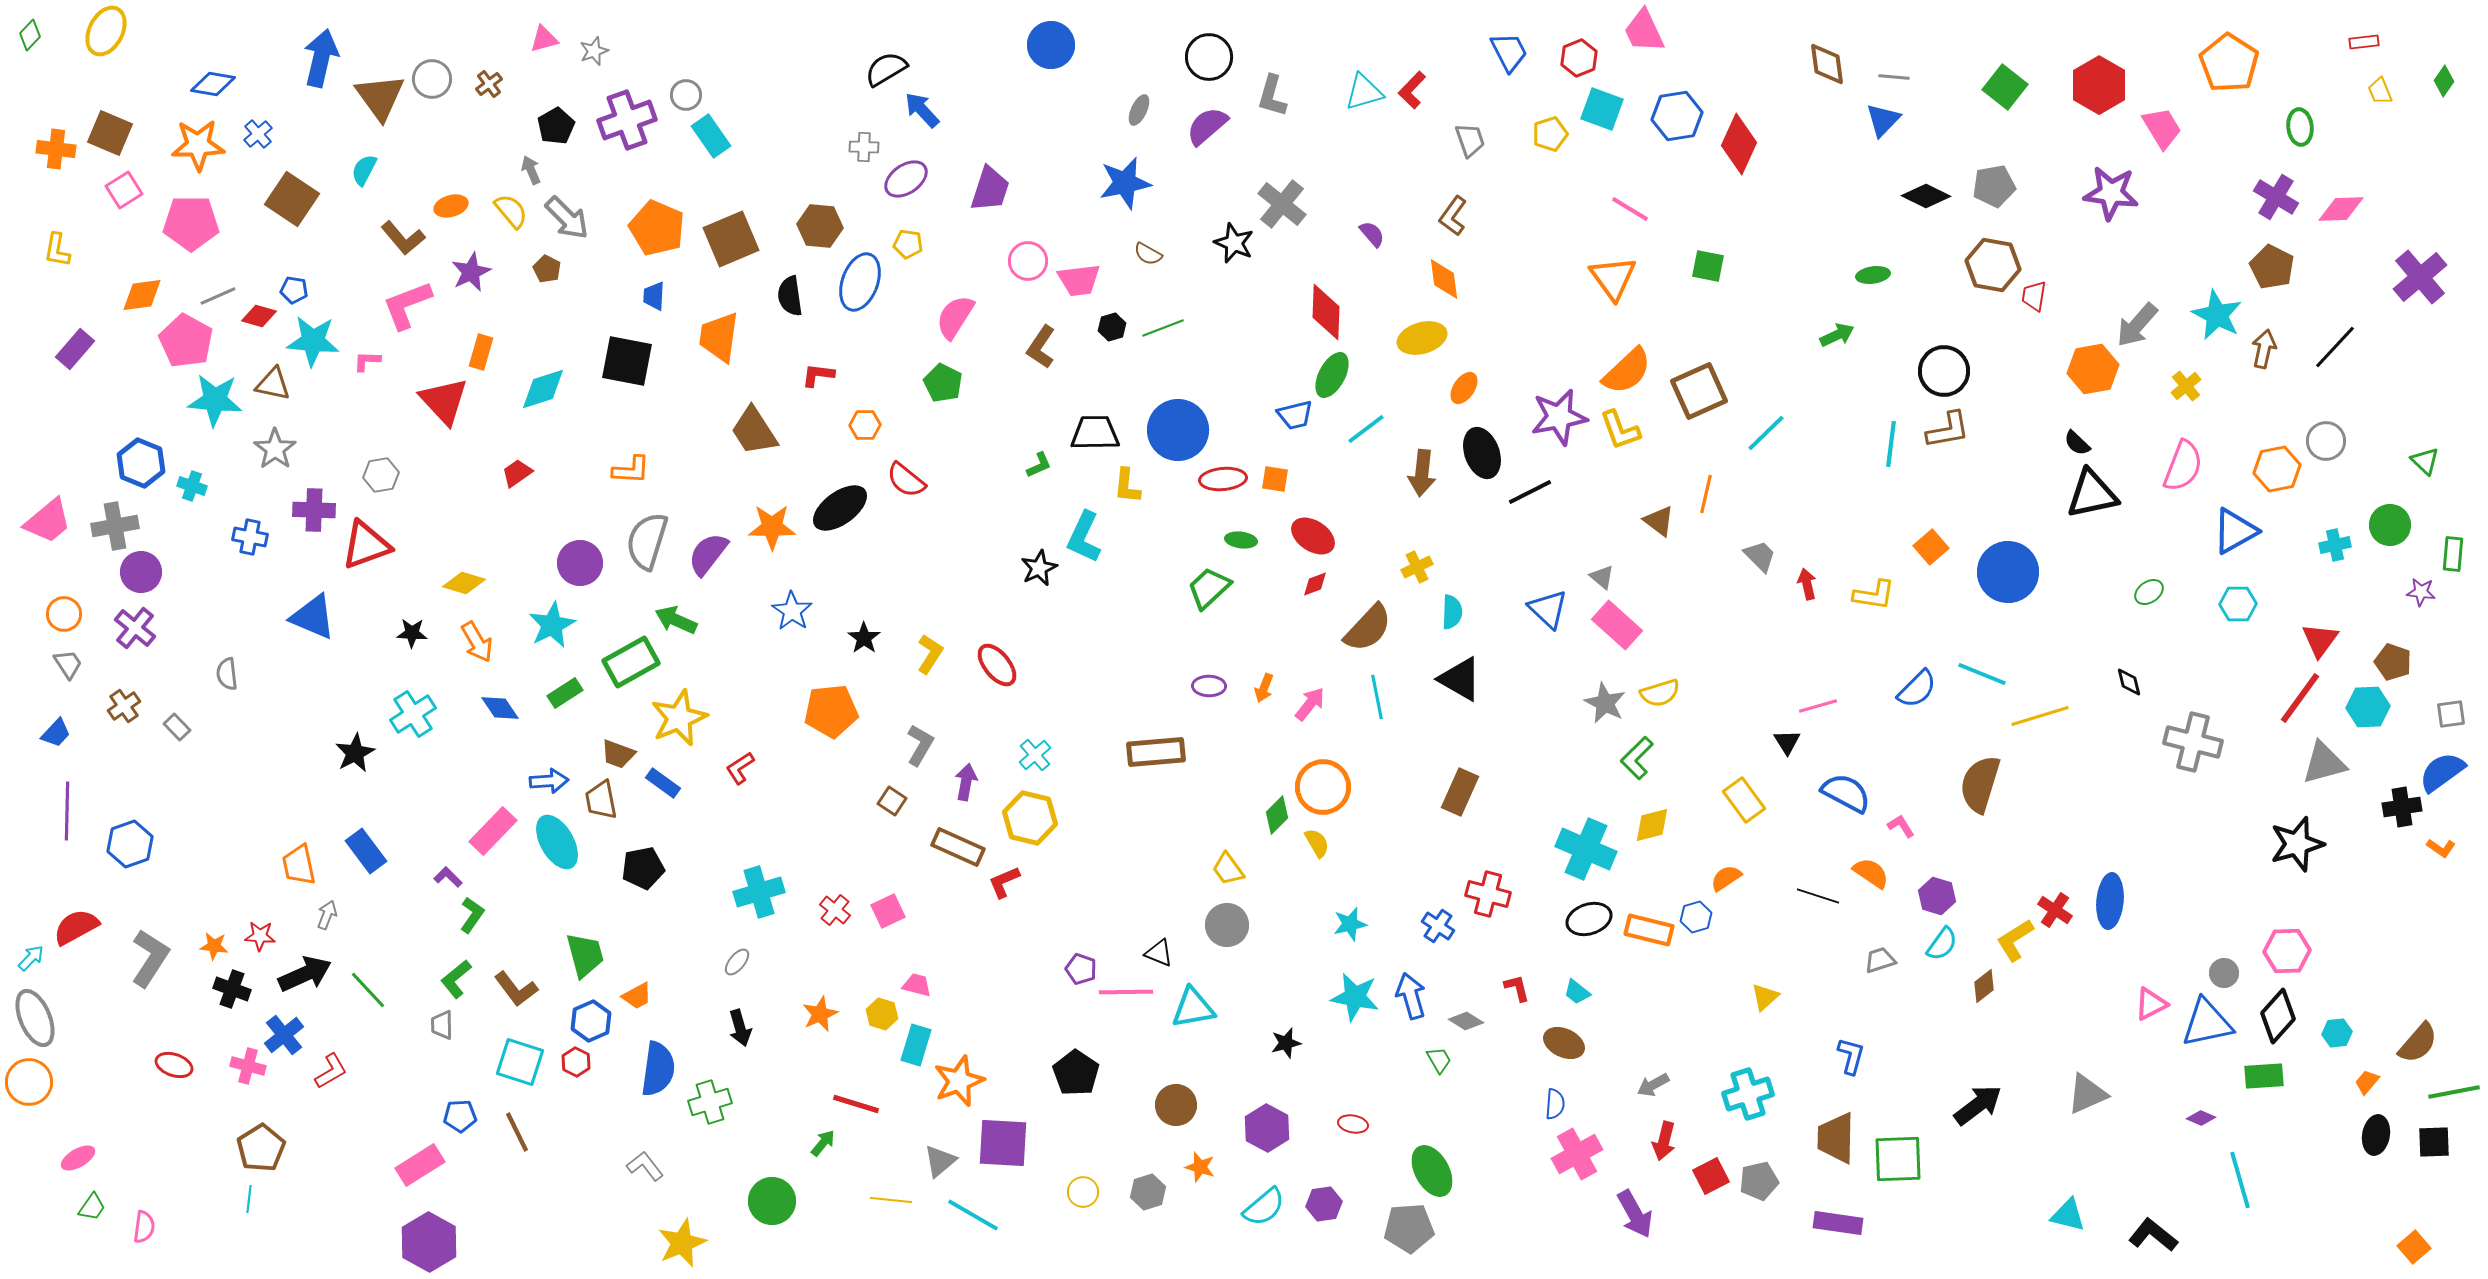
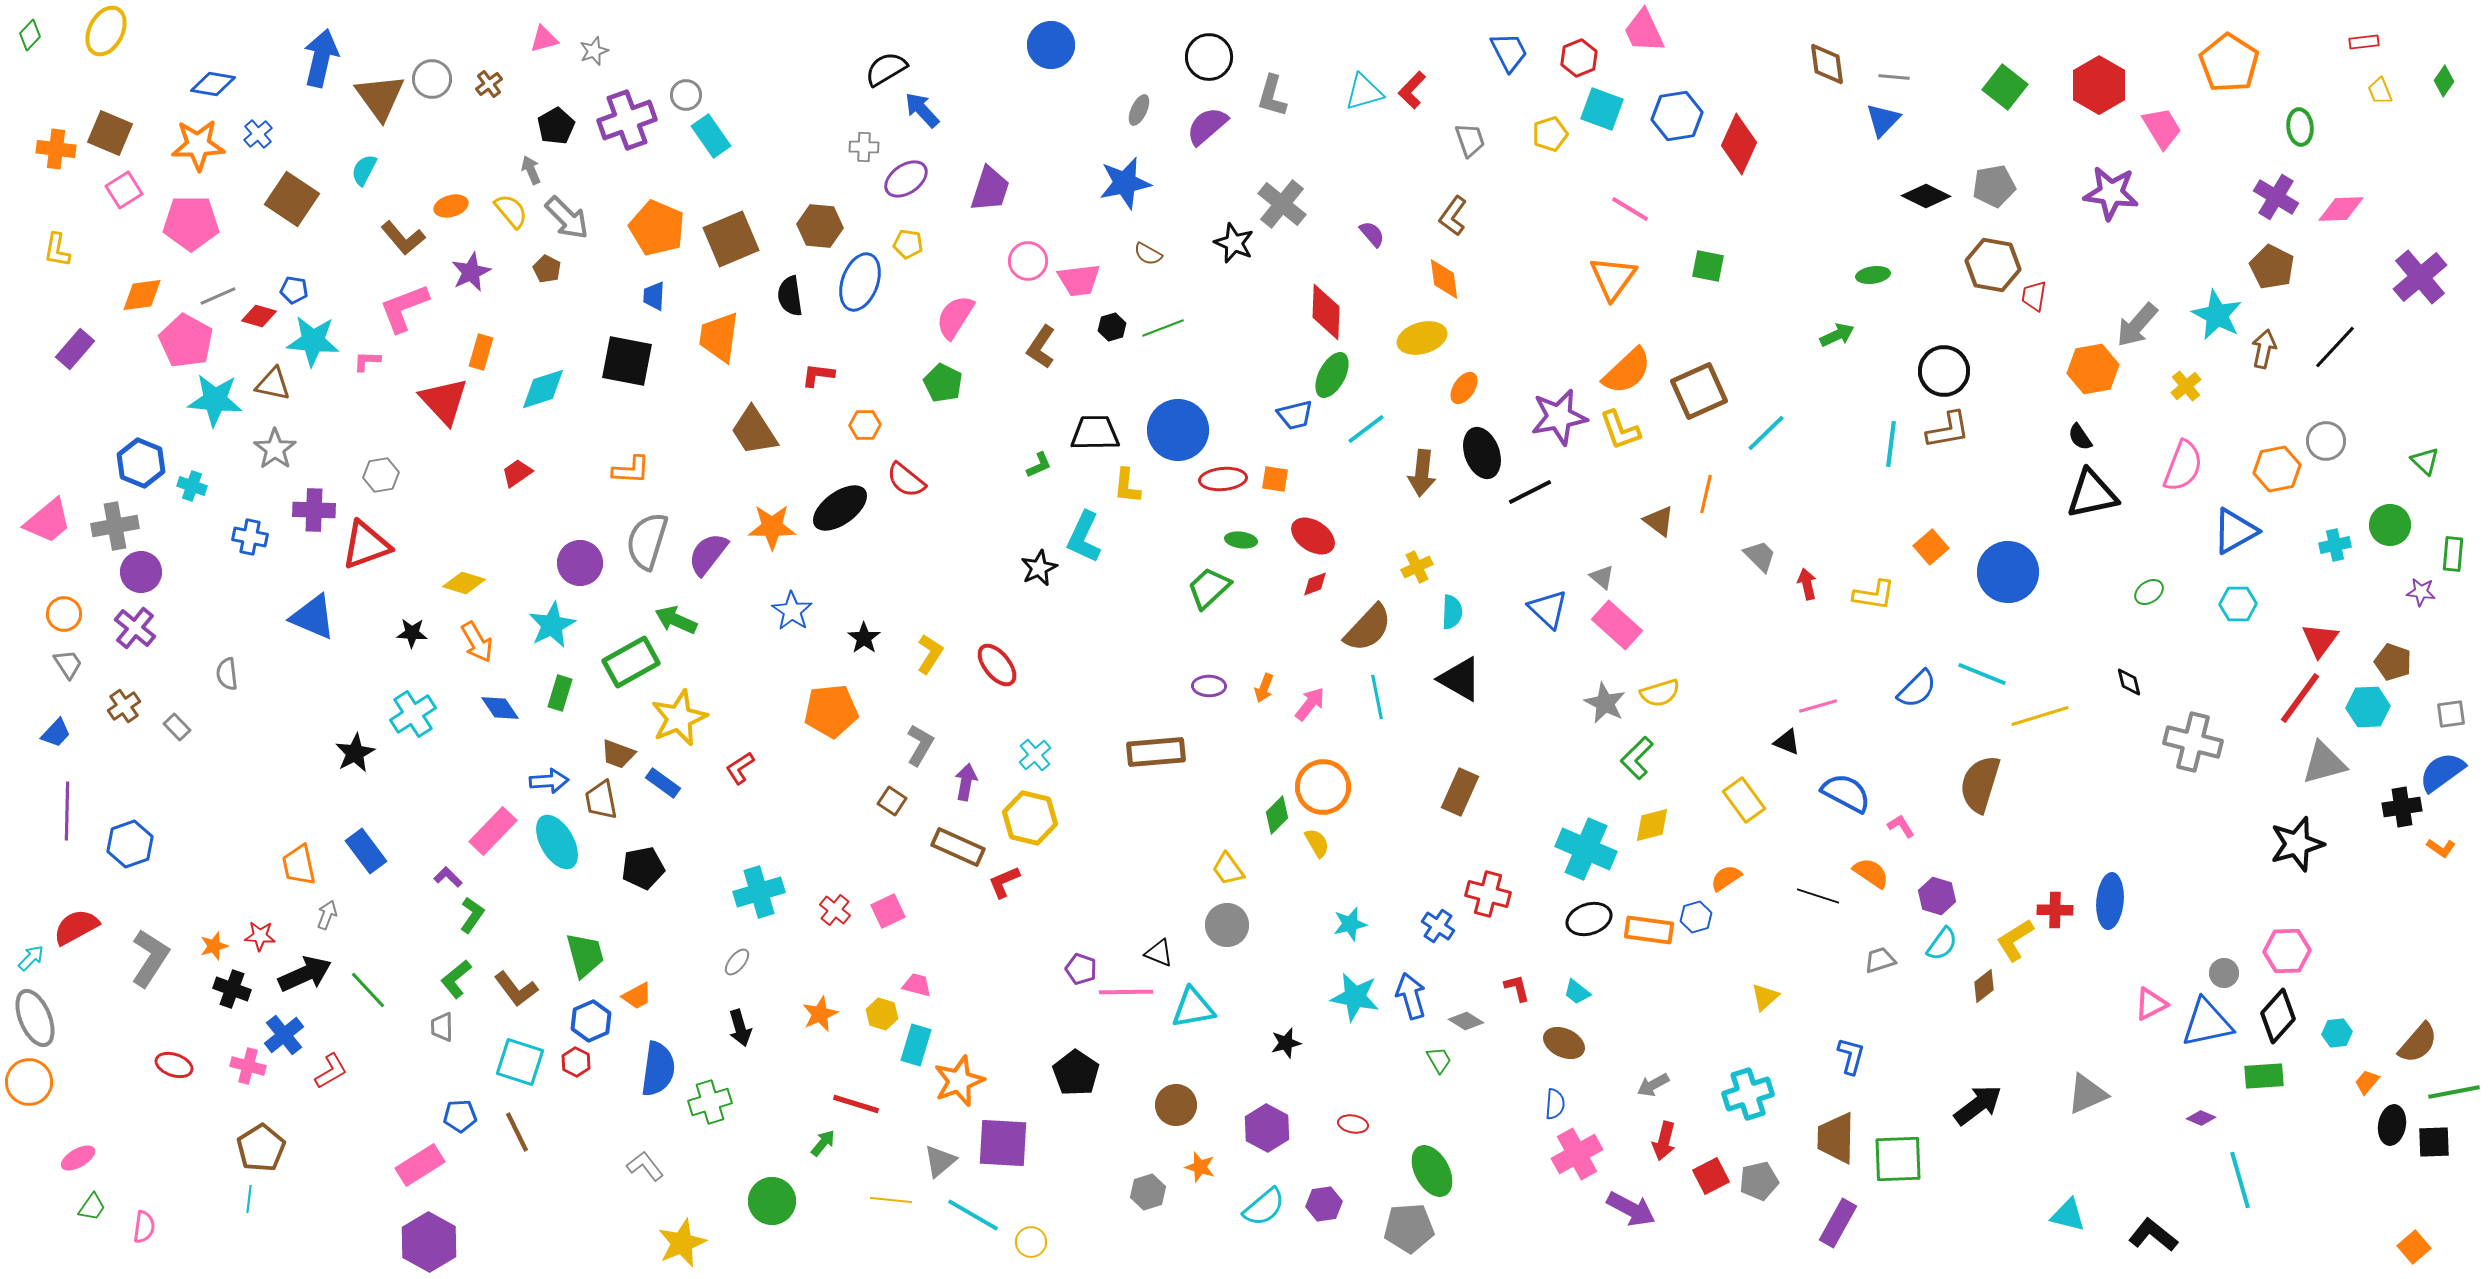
orange triangle at (1613, 278): rotated 12 degrees clockwise
pink L-shape at (407, 305): moved 3 px left, 3 px down
black semicircle at (2077, 443): moved 3 px right, 6 px up; rotated 12 degrees clockwise
green rectangle at (565, 693): moved 5 px left; rotated 40 degrees counterclockwise
black triangle at (1787, 742): rotated 36 degrees counterclockwise
red cross at (2055, 910): rotated 32 degrees counterclockwise
orange rectangle at (1649, 930): rotated 6 degrees counterclockwise
orange star at (214, 946): rotated 24 degrees counterclockwise
gray trapezoid at (442, 1025): moved 2 px down
black ellipse at (2376, 1135): moved 16 px right, 10 px up
yellow circle at (1083, 1192): moved 52 px left, 50 px down
purple arrow at (1635, 1214): moved 4 px left, 5 px up; rotated 33 degrees counterclockwise
purple rectangle at (1838, 1223): rotated 69 degrees counterclockwise
